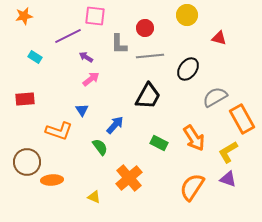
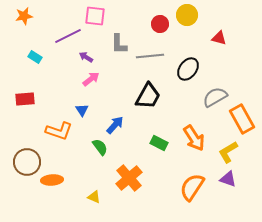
red circle: moved 15 px right, 4 px up
